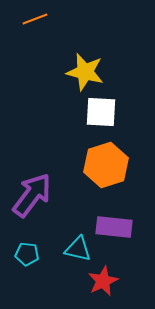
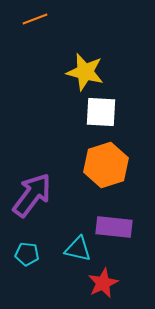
red star: moved 2 px down
